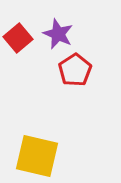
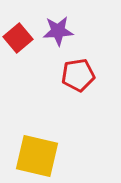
purple star: moved 3 px up; rotated 28 degrees counterclockwise
red pentagon: moved 3 px right, 5 px down; rotated 24 degrees clockwise
